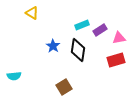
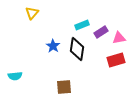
yellow triangle: rotated 40 degrees clockwise
purple rectangle: moved 1 px right, 2 px down
black diamond: moved 1 px left, 1 px up
cyan semicircle: moved 1 px right
brown square: rotated 28 degrees clockwise
